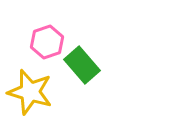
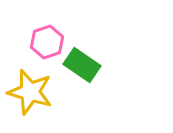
green rectangle: rotated 15 degrees counterclockwise
